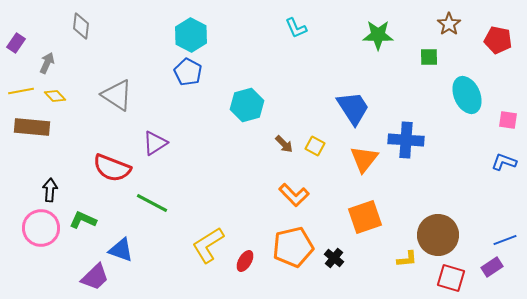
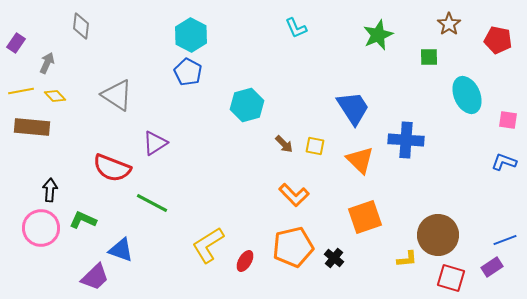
green star at (378, 35): rotated 24 degrees counterclockwise
yellow square at (315, 146): rotated 18 degrees counterclockwise
orange triangle at (364, 159): moved 4 px left, 1 px down; rotated 24 degrees counterclockwise
